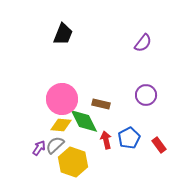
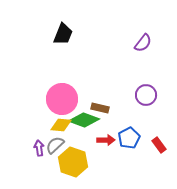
brown rectangle: moved 1 px left, 4 px down
green diamond: moved 1 px up; rotated 44 degrees counterclockwise
red arrow: rotated 102 degrees clockwise
purple arrow: rotated 42 degrees counterclockwise
